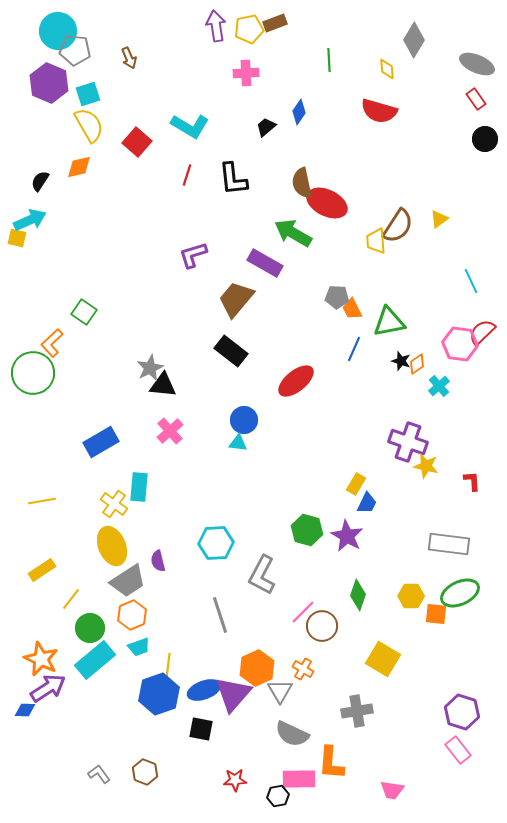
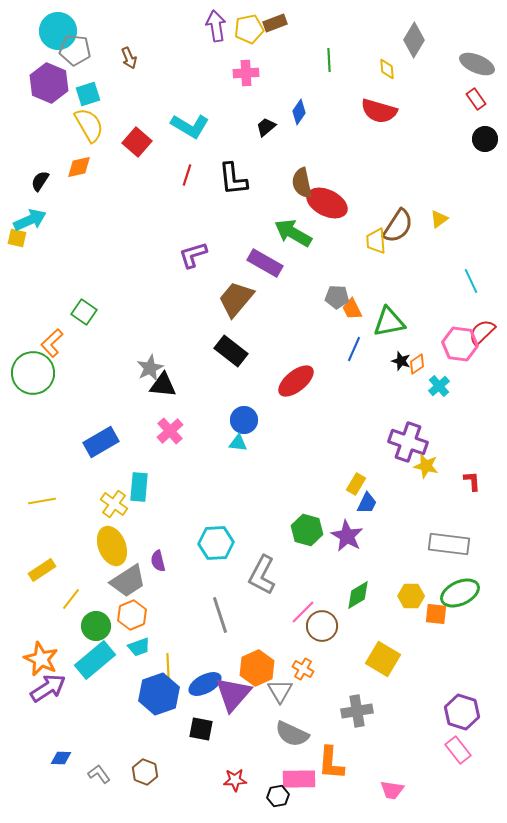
green diamond at (358, 595): rotated 40 degrees clockwise
green circle at (90, 628): moved 6 px right, 2 px up
yellow line at (168, 666): rotated 10 degrees counterclockwise
blue ellipse at (204, 690): moved 1 px right, 6 px up; rotated 8 degrees counterclockwise
blue diamond at (25, 710): moved 36 px right, 48 px down
